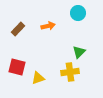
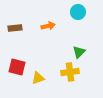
cyan circle: moved 1 px up
brown rectangle: moved 3 px left, 1 px up; rotated 40 degrees clockwise
